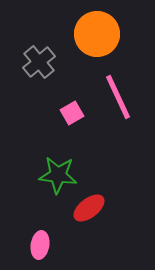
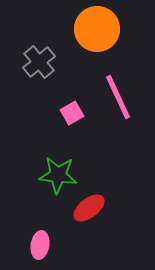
orange circle: moved 5 px up
